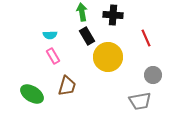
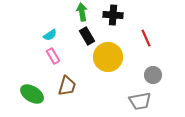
cyan semicircle: rotated 32 degrees counterclockwise
